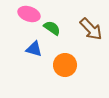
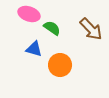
orange circle: moved 5 px left
